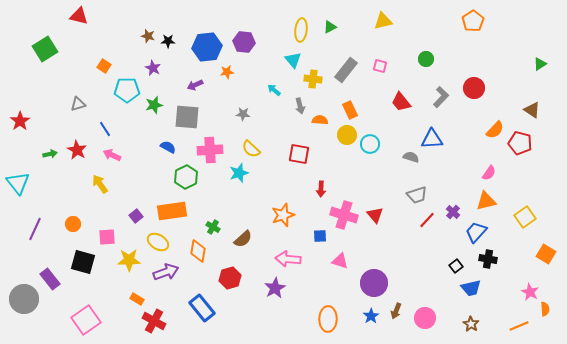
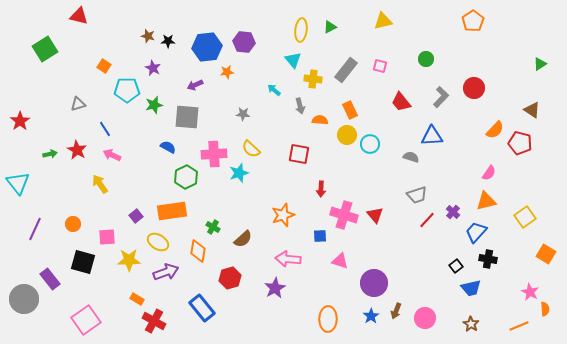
blue triangle at (432, 139): moved 3 px up
pink cross at (210, 150): moved 4 px right, 4 px down
